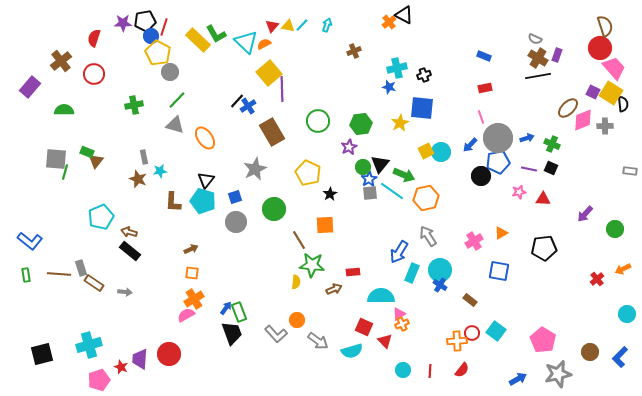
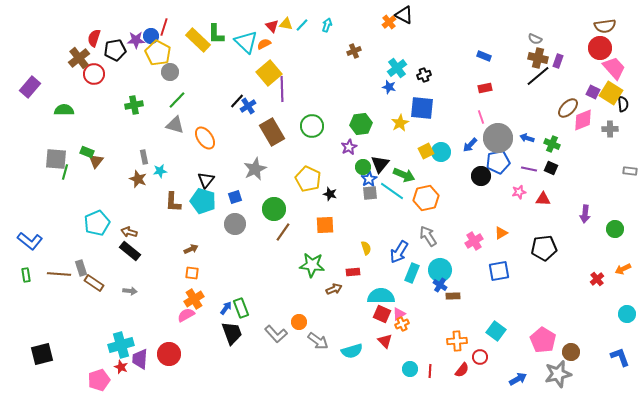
black pentagon at (145, 21): moved 30 px left, 29 px down
purple star at (123, 23): moved 13 px right, 17 px down
red triangle at (272, 26): rotated 24 degrees counterclockwise
yellow triangle at (288, 26): moved 2 px left, 2 px up
brown semicircle at (605, 26): rotated 100 degrees clockwise
green L-shape at (216, 34): rotated 30 degrees clockwise
purple rectangle at (557, 55): moved 1 px right, 6 px down
brown cross at (538, 58): rotated 18 degrees counterclockwise
brown cross at (61, 61): moved 18 px right, 3 px up
cyan cross at (397, 68): rotated 24 degrees counterclockwise
black line at (538, 76): rotated 30 degrees counterclockwise
green circle at (318, 121): moved 6 px left, 5 px down
gray cross at (605, 126): moved 5 px right, 3 px down
blue arrow at (527, 138): rotated 144 degrees counterclockwise
yellow pentagon at (308, 173): moved 6 px down
black star at (330, 194): rotated 24 degrees counterclockwise
purple arrow at (585, 214): rotated 36 degrees counterclockwise
cyan pentagon at (101, 217): moved 4 px left, 6 px down
gray circle at (236, 222): moved 1 px left, 2 px down
brown line at (299, 240): moved 16 px left, 8 px up; rotated 66 degrees clockwise
blue square at (499, 271): rotated 20 degrees counterclockwise
yellow semicircle at (296, 282): moved 70 px right, 34 px up; rotated 24 degrees counterclockwise
gray arrow at (125, 292): moved 5 px right, 1 px up
brown rectangle at (470, 300): moved 17 px left, 4 px up; rotated 40 degrees counterclockwise
green rectangle at (239, 312): moved 2 px right, 4 px up
orange circle at (297, 320): moved 2 px right, 2 px down
red square at (364, 327): moved 18 px right, 13 px up
red circle at (472, 333): moved 8 px right, 24 px down
cyan cross at (89, 345): moved 32 px right
brown circle at (590, 352): moved 19 px left
blue L-shape at (620, 357): rotated 115 degrees clockwise
cyan circle at (403, 370): moved 7 px right, 1 px up
